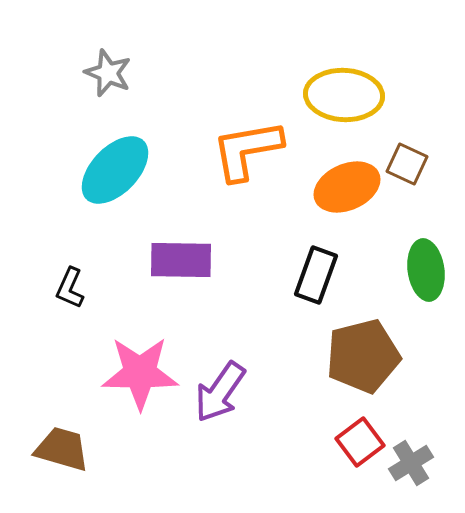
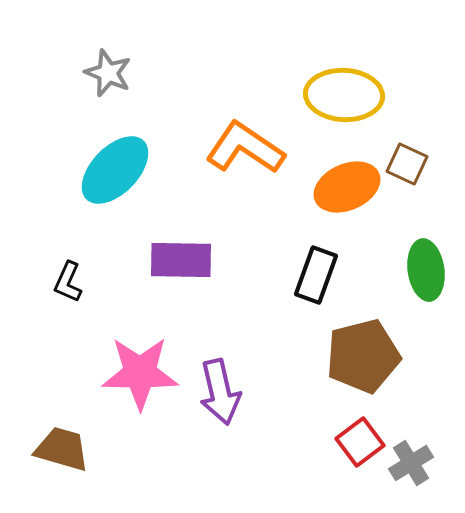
orange L-shape: moved 2 px left, 2 px up; rotated 44 degrees clockwise
black L-shape: moved 2 px left, 6 px up
purple arrow: rotated 48 degrees counterclockwise
